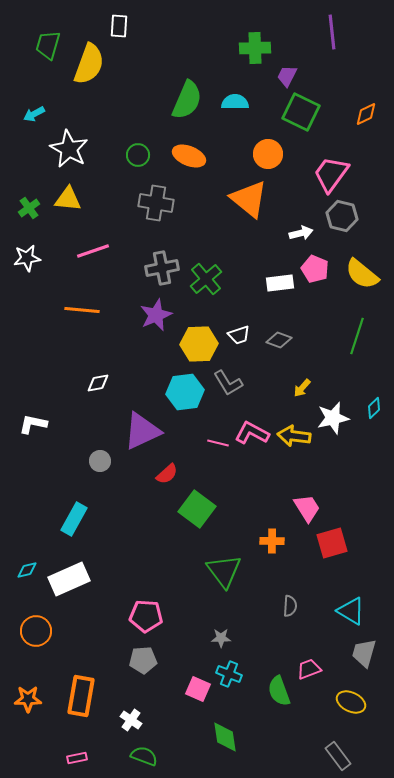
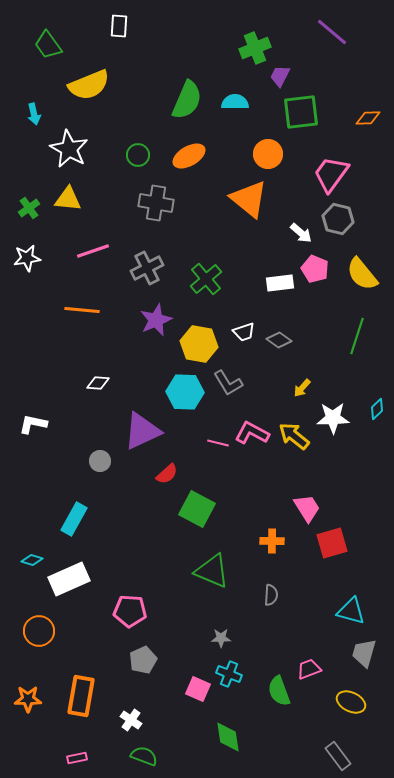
purple line at (332, 32): rotated 44 degrees counterclockwise
green trapezoid at (48, 45): rotated 52 degrees counterclockwise
green cross at (255, 48): rotated 20 degrees counterclockwise
yellow semicircle at (89, 64): moved 21 px down; rotated 48 degrees clockwise
purple trapezoid at (287, 76): moved 7 px left
green square at (301, 112): rotated 33 degrees counterclockwise
cyan arrow at (34, 114): rotated 75 degrees counterclockwise
orange diamond at (366, 114): moved 2 px right, 4 px down; rotated 25 degrees clockwise
orange ellipse at (189, 156): rotated 52 degrees counterclockwise
gray hexagon at (342, 216): moved 4 px left, 3 px down
white arrow at (301, 233): rotated 55 degrees clockwise
gray cross at (162, 268): moved 15 px left; rotated 16 degrees counterclockwise
yellow semicircle at (362, 274): rotated 12 degrees clockwise
purple star at (156, 315): moved 5 px down
white trapezoid at (239, 335): moved 5 px right, 3 px up
gray diamond at (279, 340): rotated 15 degrees clockwise
yellow hexagon at (199, 344): rotated 12 degrees clockwise
white diamond at (98, 383): rotated 15 degrees clockwise
cyan hexagon at (185, 392): rotated 9 degrees clockwise
cyan diamond at (374, 408): moved 3 px right, 1 px down
white star at (333, 418): rotated 12 degrees clockwise
yellow arrow at (294, 436): rotated 32 degrees clockwise
green square at (197, 509): rotated 9 degrees counterclockwise
cyan diamond at (27, 570): moved 5 px right, 10 px up; rotated 30 degrees clockwise
green triangle at (224, 571): moved 12 px left; rotated 30 degrees counterclockwise
gray semicircle at (290, 606): moved 19 px left, 11 px up
cyan triangle at (351, 611): rotated 16 degrees counterclockwise
pink pentagon at (146, 616): moved 16 px left, 5 px up
orange circle at (36, 631): moved 3 px right
gray pentagon at (143, 660): rotated 20 degrees counterclockwise
green diamond at (225, 737): moved 3 px right
